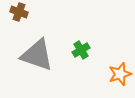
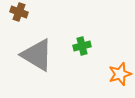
green cross: moved 1 px right, 4 px up; rotated 18 degrees clockwise
gray triangle: rotated 12 degrees clockwise
